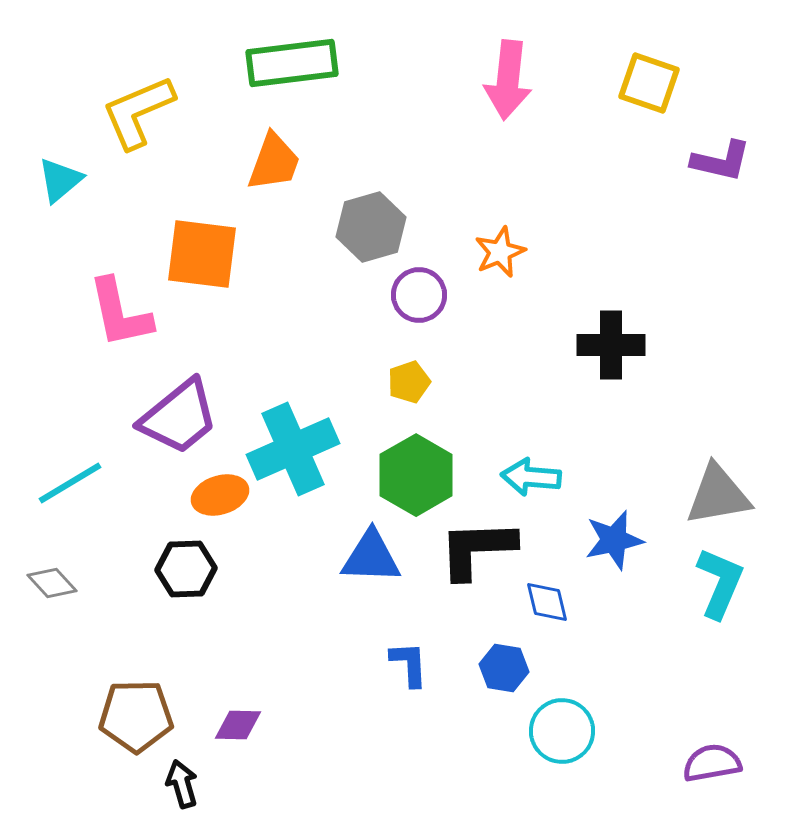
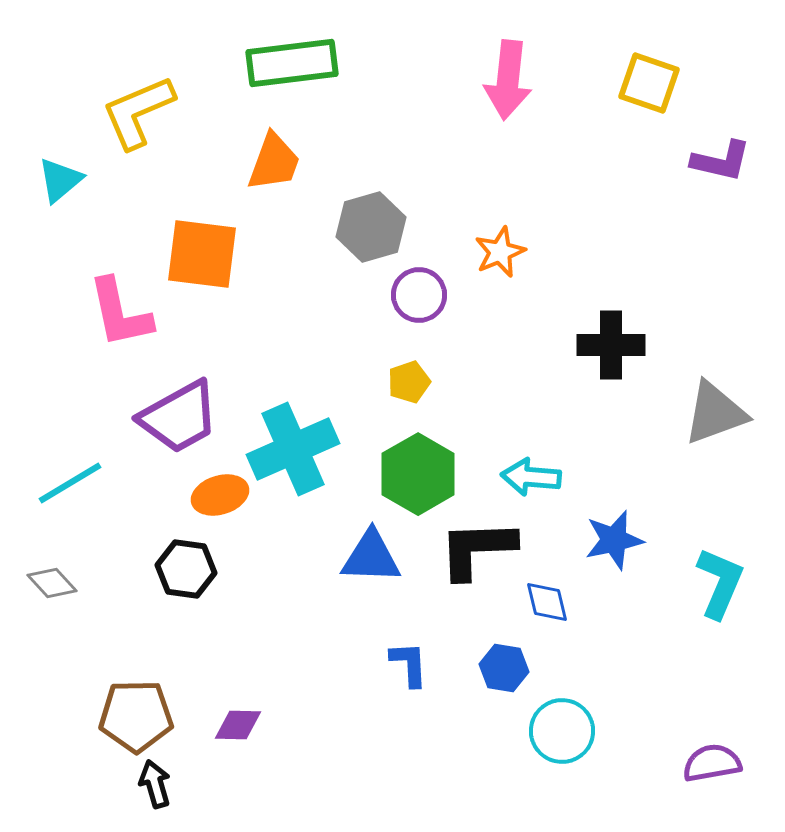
purple trapezoid: rotated 10 degrees clockwise
green hexagon: moved 2 px right, 1 px up
gray triangle: moved 3 px left, 82 px up; rotated 10 degrees counterclockwise
black hexagon: rotated 10 degrees clockwise
black arrow: moved 27 px left
